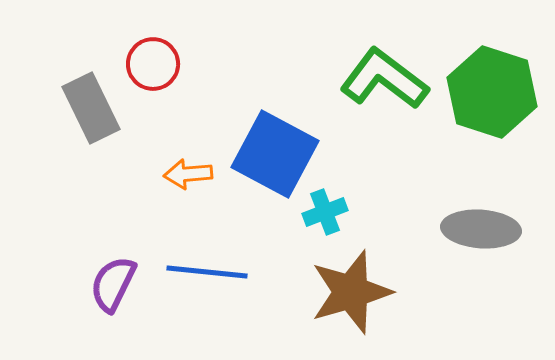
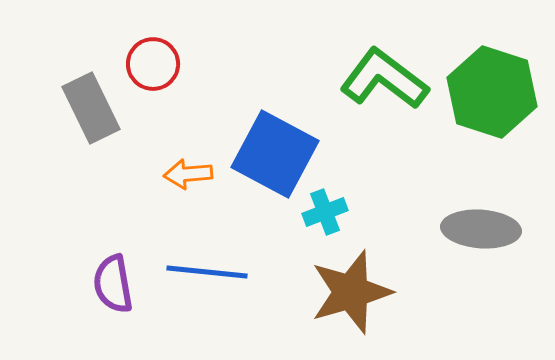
purple semicircle: rotated 36 degrees counterclockwise
